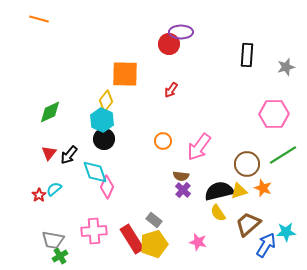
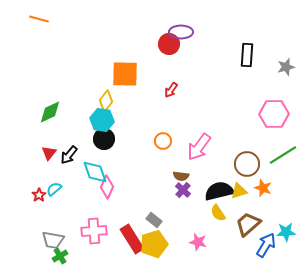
cyan hexagon: rotated 15 degrees counterclockwise
